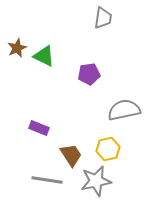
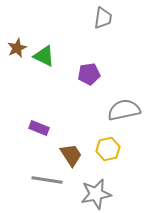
gray star: moved 13 px down
